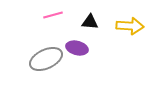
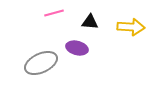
pink line: moved 1 px right, 2 px up
yellow arrow: moved 1 px right, 1 px down
gray ellipse: moved 5 px left, 4 px down
